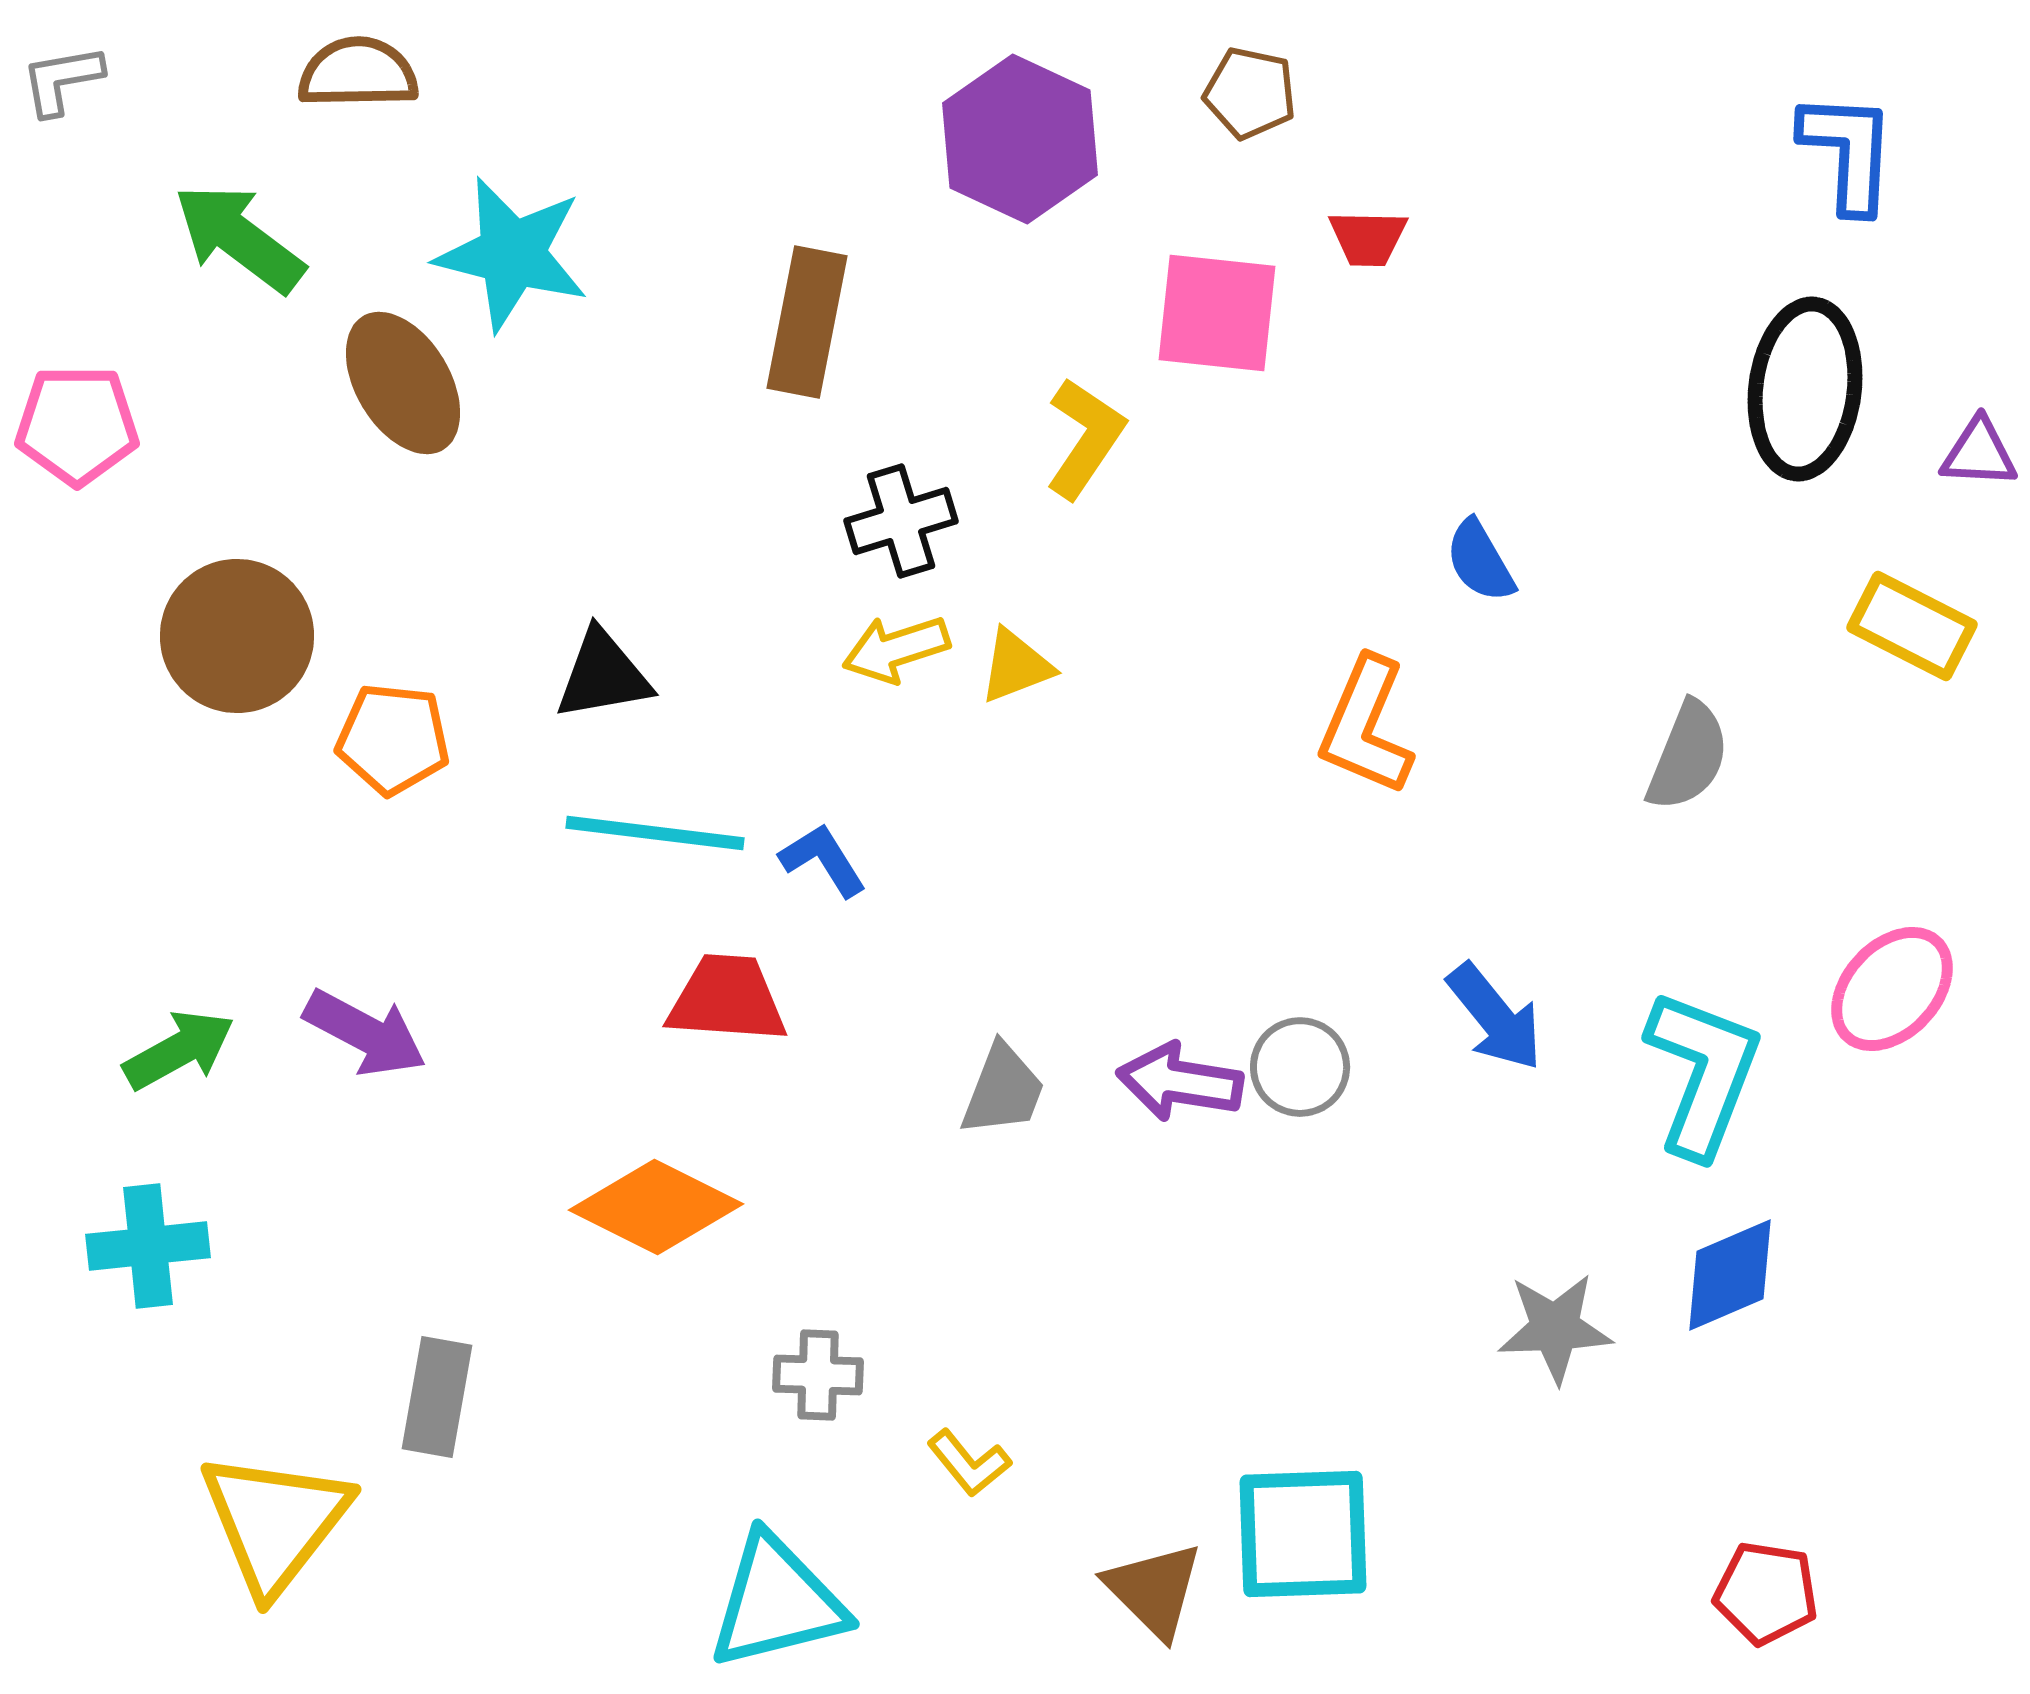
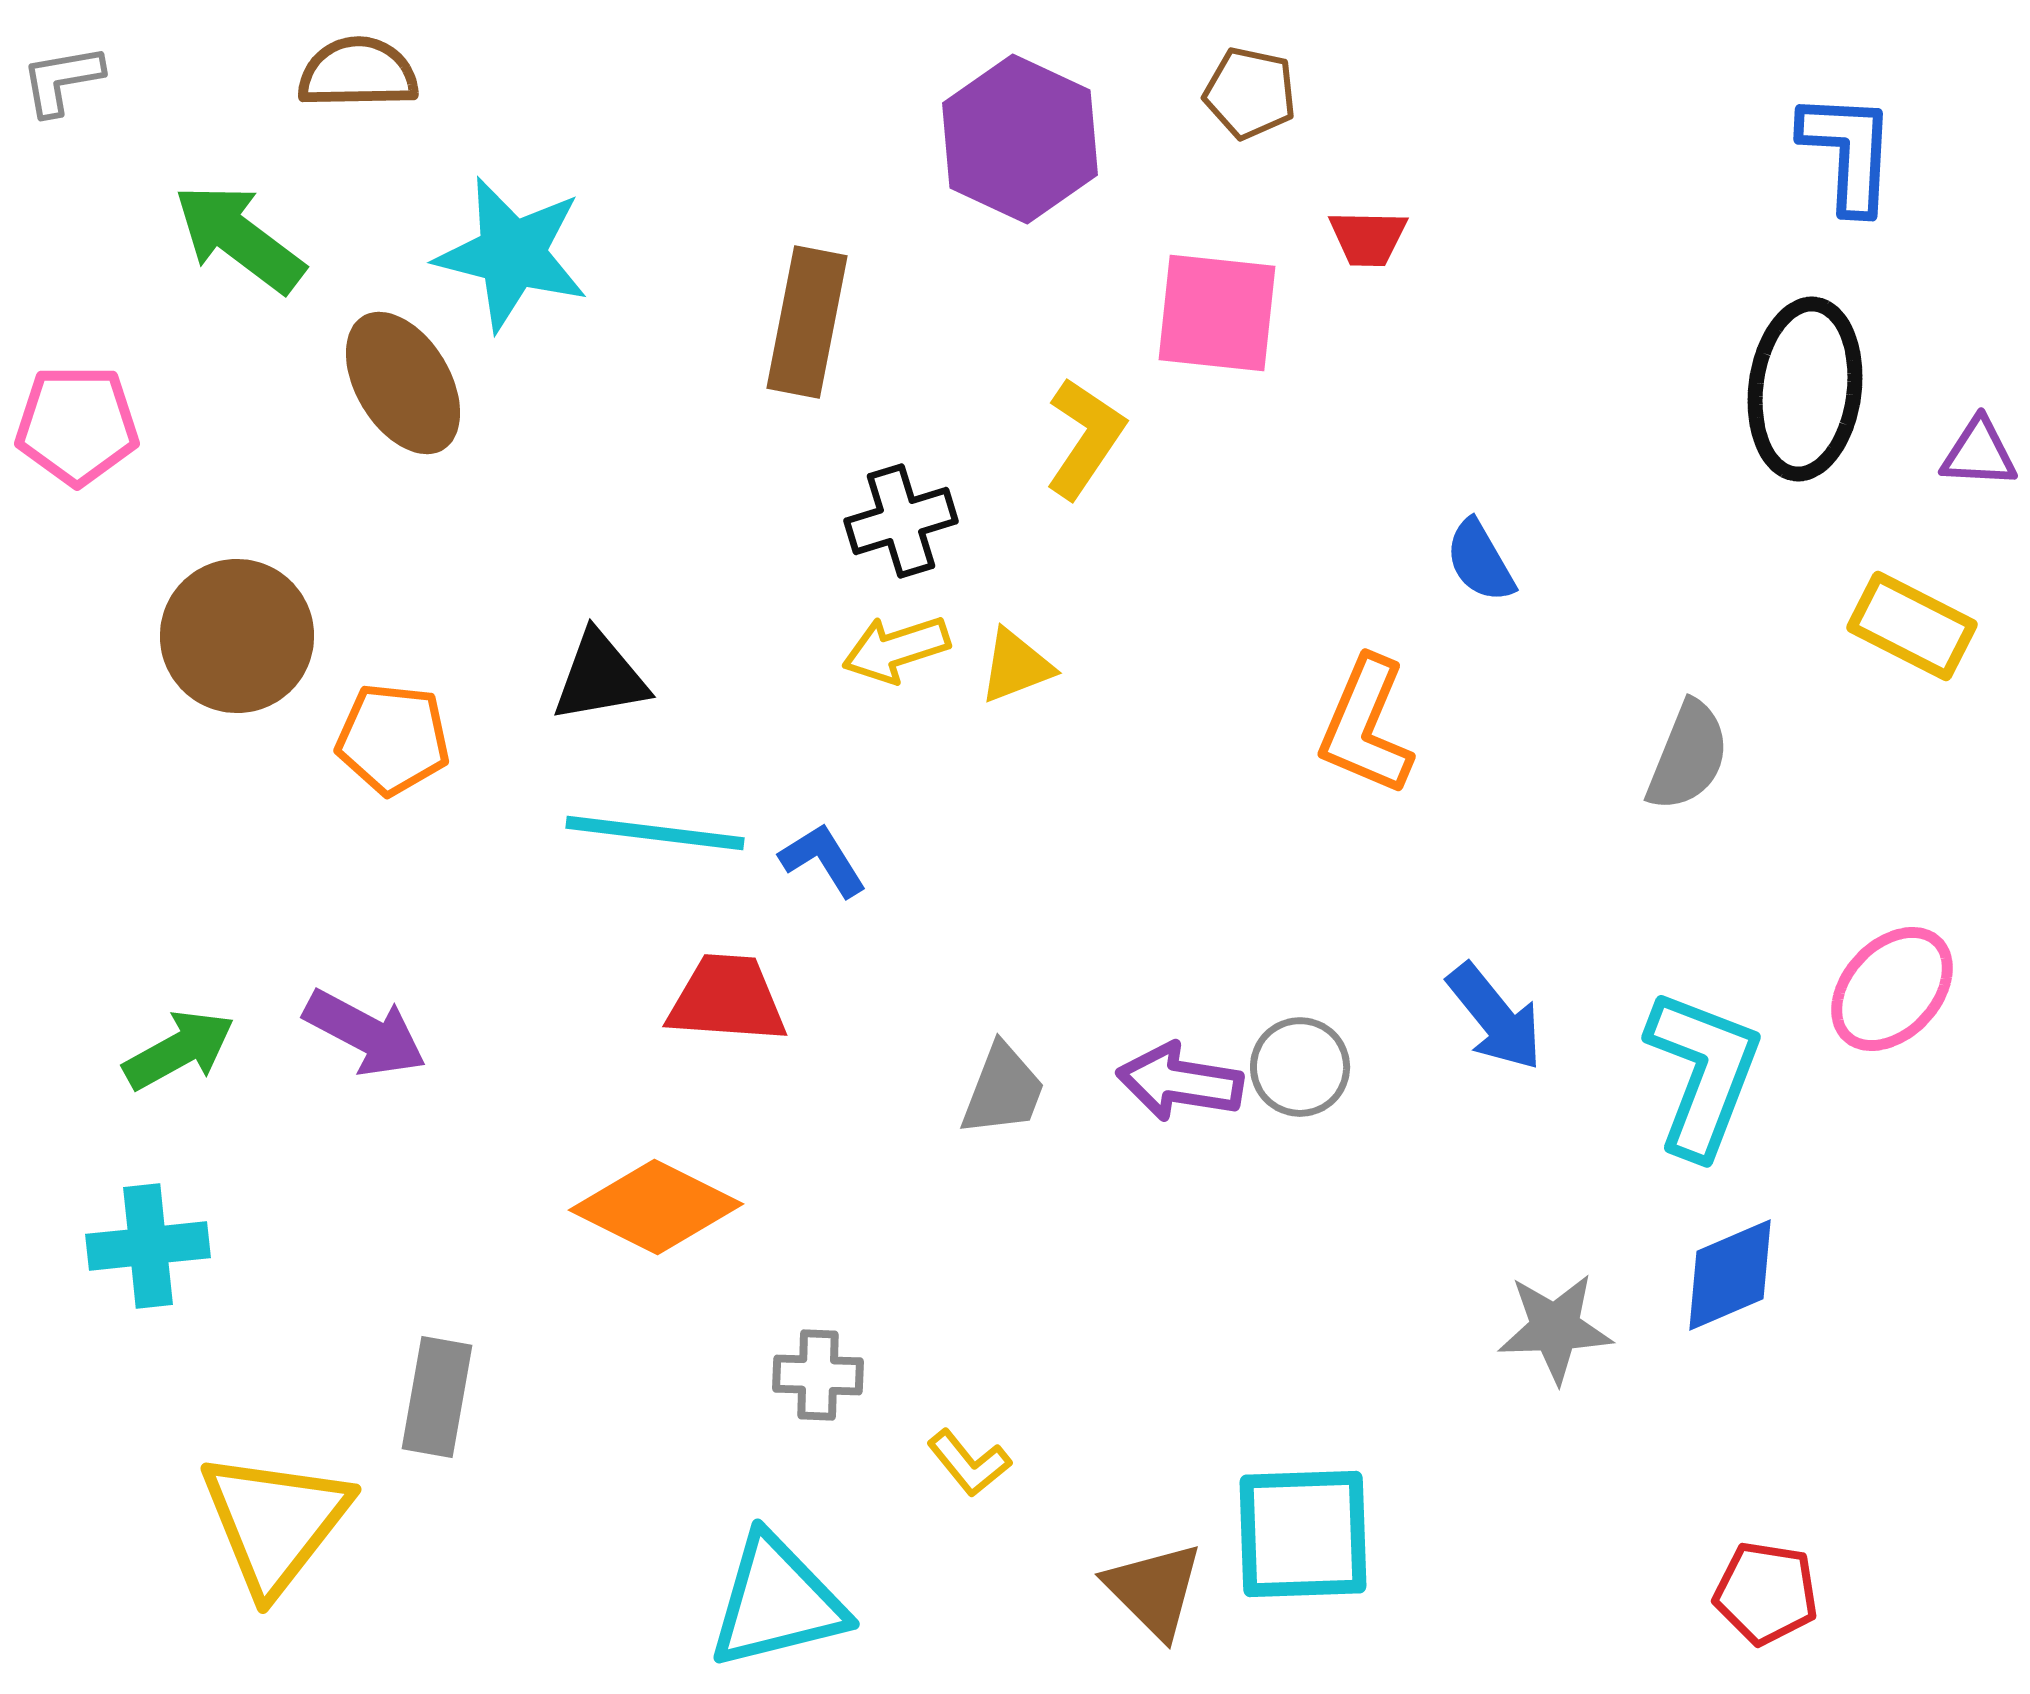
black triangle at (603, 675): moved 3 px left, 2 px down
